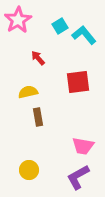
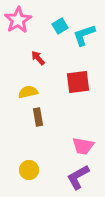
cyan L-shape: rotated 70 degrees counterclockwise
